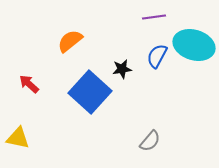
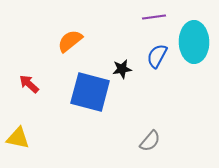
cyan ellipse: moved 3 px up; rotated 72 degrees clockwise
blue square: rotated 27 degrees counterclockwise
